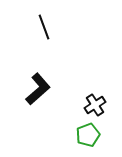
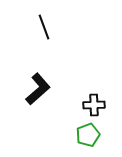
black cross: moved 1 px left; rotated 30 degrees clockwise
